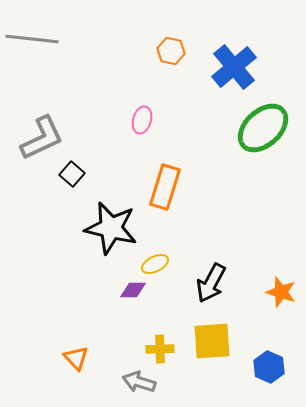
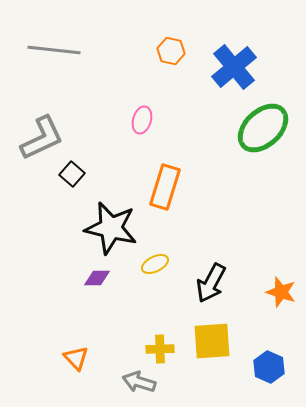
gray line: moved 22 px right, 11 px down
purple diamond: moved 36 px left, 12 px up
